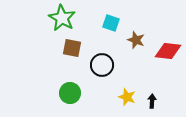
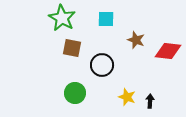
cyan square: moved 5 px left, 4 px up; rotated 18 degrees counterclockwise
green circle: moved 5 px right
black arrow: moved 2 px left
